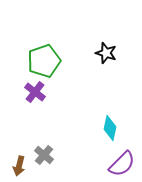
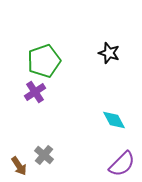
black star: moved 3 px right
purple cross: rotated 20 degrees clockwise
cyan diamond: moved 4 px right, 8 px up; rotated 40 degrees counterclockwise
brown arrow: rotated 48 degrees counterclockwise
